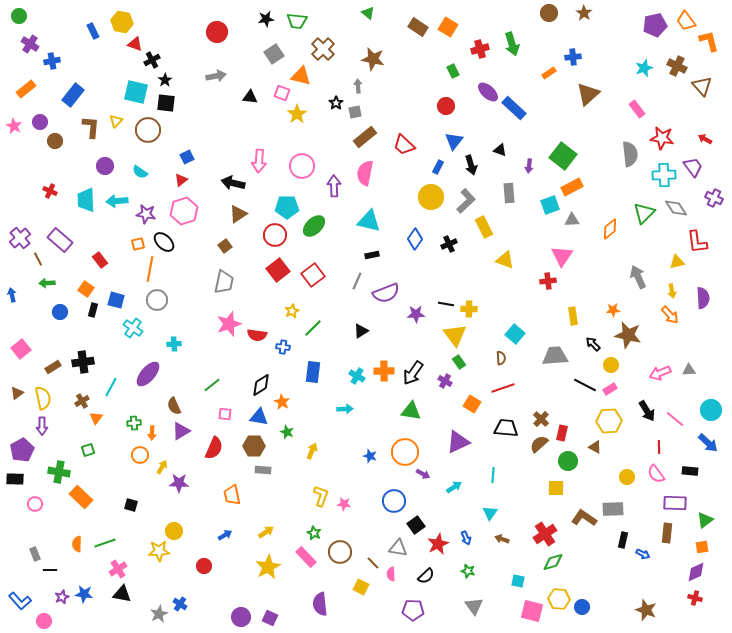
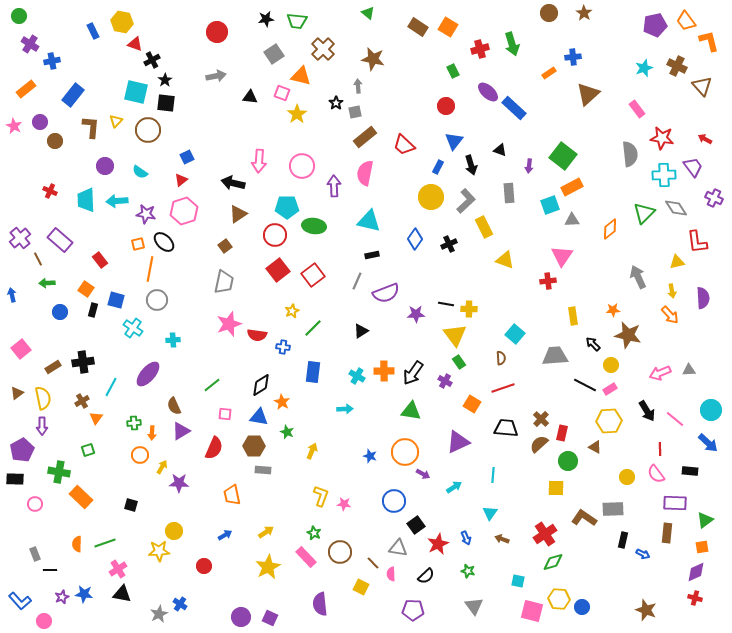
green ellipse at (314, 226): rotated 50 degrees clockwise
cyan cross at (174, 344): moved 1 px left, 4 px up
red line at (659, 447): moved 1 px right, 2 px down
